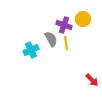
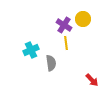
purple cross: rotated 14 degrees clockwise
gray semicircle: moved 24 px down; rotated 21 degrees clockwise
